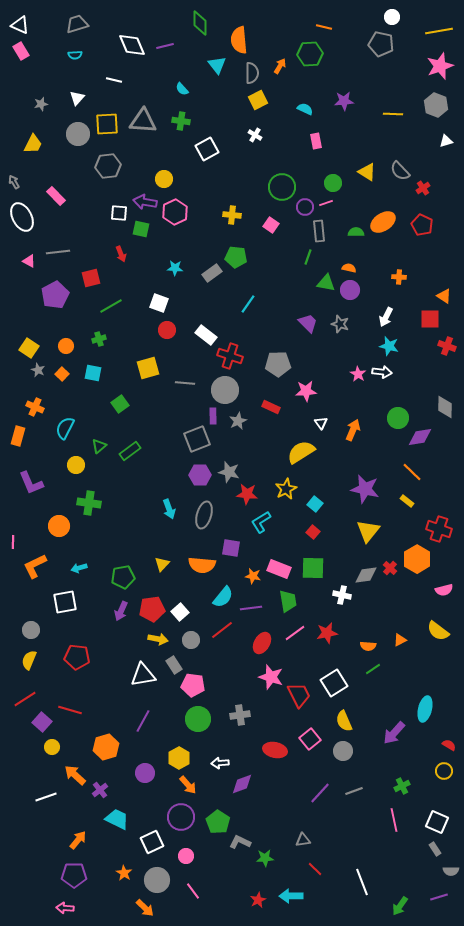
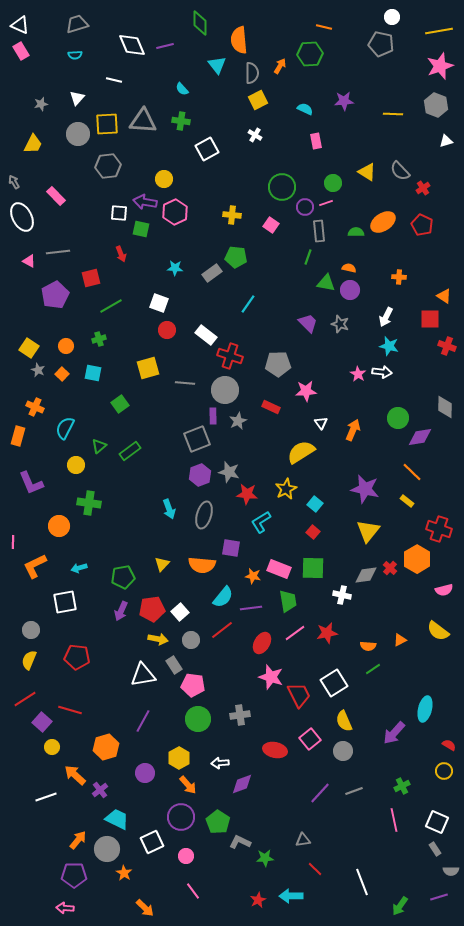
purple hexagon at (200, 475): rotated 20 degrees counterclockwise
gray circle at (157, 880): moved 50 px left, 31 px up
